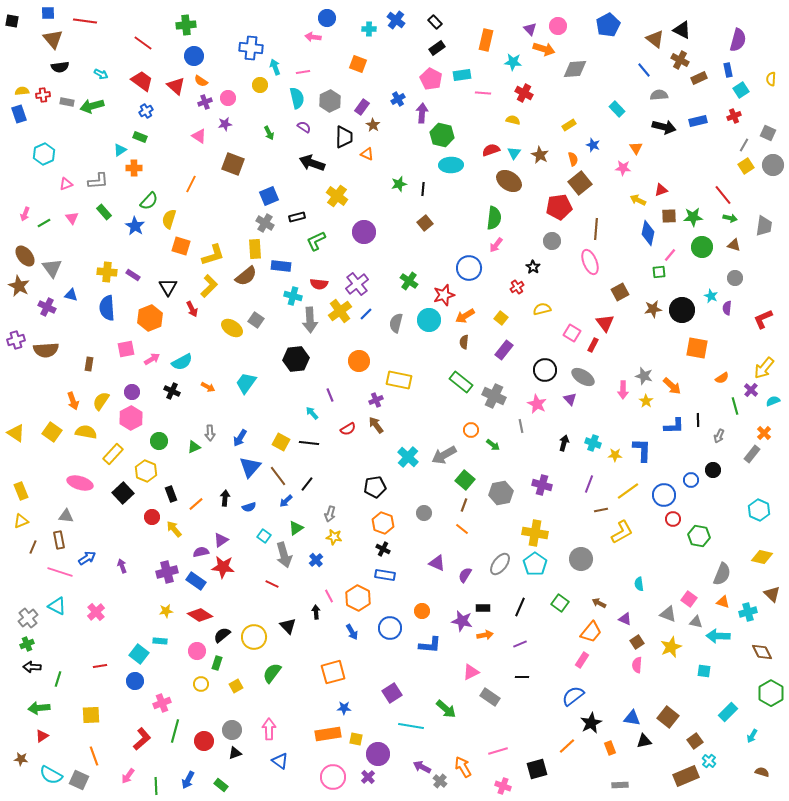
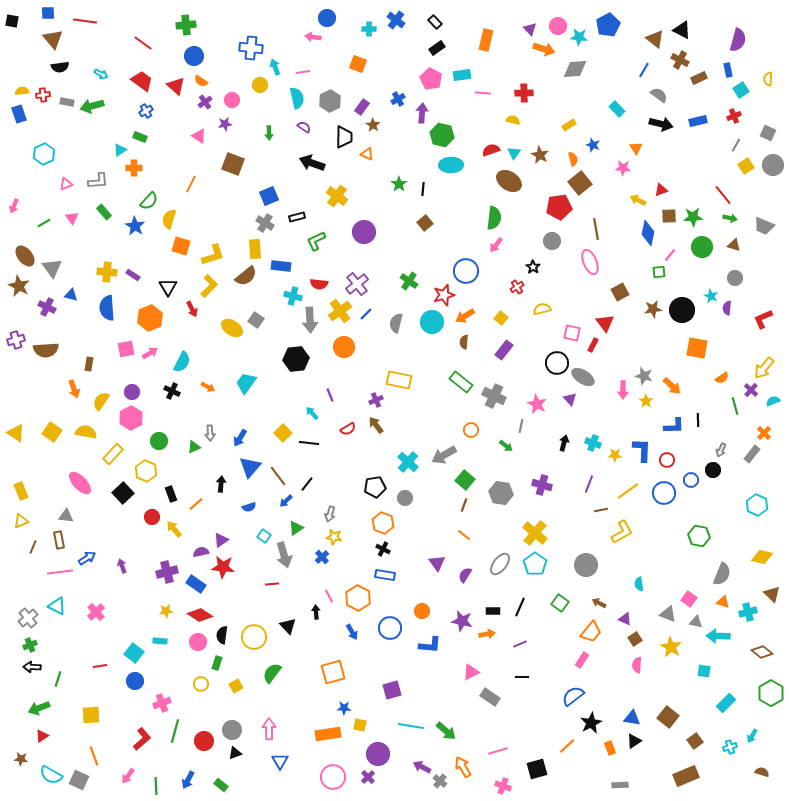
cyan star at (513, 62): moved 66 px right, 25 px up
blue line at (644, 70): rotated 70 degrees clockwise
yellow semicircle at (771, 79): moved 3 px left
red cross at (524, 93): rotated 30 degrees counterclockwise
gray semicircle at (659, 95): rotated 42 degrees clockwise
pink circle at (228, 98): moved 4 px right, 2 px down
purple cross at (205, 102): rotated 16 degrees counterclockwise
black arrow at (664, 127): moved 3 px left, 3 px up
green arrow at (269, 133): rotated 24 degrees clockwise
gray line at (744, 145): moved 8 px left
green star at (399, 184): rotated 21 degrees counterclockwise
pink arrow at (25, 214): moved 11 px left, 8 px up
gray trapezoid at (764, 226): rotated 105 degrees clockwise
brown line at (596, 229): rotated 15 degrees counterclockwise
blue circle at (469, 268): moved 3 px left, 3 px down
cyan circle at (429, 320): moved 3 px right, 2 px down
pink square at (572, 333): rotated 18 degrees counterclockwise
pink arrow at (152, 359): moved 2 px left, 6 px up
orange circle at (359, 361): moved 15 px left, 14 px up
cyan semicircle at (182, 362): rotated 35 degrees counterclockwise
black circle at (545, 370): moved 12 px right, 7 px up
orange arrow at (73, 401): moved 1 px right, 12 px up
gray line at (521, 426): rotated 24 degrees clockwise
gray arrow at (719, 436): moved 2 px right, 14 px down
yellow square at (281, 442): moved 2 px right, 9 px up; rotated 18 degrees clockwise
green arrow at (493, 445): moved 13 px right, 1 px down
cyan cross at (408, 457): moved 5 px down
pink ellipse at (80, 483): rotated 30 degrees clockwise
gray hexagon at (501, 493): rotated 20 degrees clockwise
blue circle at (664, 495): moved 2 px up
black arrow at (225, 498): moved 4 px left, 14 px up
cyan hexagon at (759, 510): moved 2 px left, 5 px up
gray circle at (424, 513): moved 19 px left, 15 px up
red circle at (673, 519): moved 6 px left, 59 px up
orange line at (462, 529): moved 2 px right, 6 px down
yellow cross at (535, 533): rotated 30 degrees clockwise
gray circle at (581, 559): moved 5 px right, 6 px down
blue cross at (316, 560): moved 6 px right, 3 px up
purple triangle at (437, 563): rotated 30 degrees clockwise
pink line at (60, 572): rotated 25 degrees counterclockwise
blue rectangle at (196, 581): moved 3 px down
red line at (272, 584): rotated 32 degrees counterclockwise
black rectangle at (483, 608): moved 10 px right, 3 px down
black semicircle at (222, 635): rotated 42 degrees counterclockwise
orange arrow at (485, 635): moved 2 px right, 1 px up
brown square at (637, 642): moved 2 px left, 3 px up
green cross at (27, 644): moved 3 px right, 1 px down
yellow star at (671, 647): rotated 20 degrees counterclockwise
pink circle at (197, 651): moved 1 px right, 9 px up
brown diamond at (762, 652): rotated 25 degrees counterclockwise
cyan square at (139, 654): moved 5 px left, 1 px up
purple square at (392, 693): moved 3 px up; rotated 18 degrees clockwise
green arrow at (39, 708): rotated 15 degrees counterclockwise
green arrow at (446, 709): moved 22 px down
cyan rectangle at (728, 712): moved 2 px left, 9 px up
yellow square at (356, 739): moved 4 px right, 14 px up
black triangle at (644, 741): moved 10 px left; rotated 21 degrees counterclockwise
blue triangle at (280, 761): rotated 24 degrees clockwise
cyan cross at (709, 761): moved 21 px right, 14 px up; rotated 32 degrees clockwise
